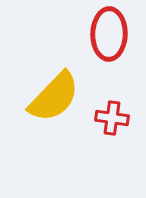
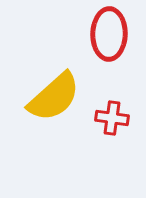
yellow semicircle: rotated 4 degrees clockwise
